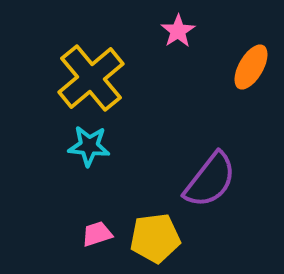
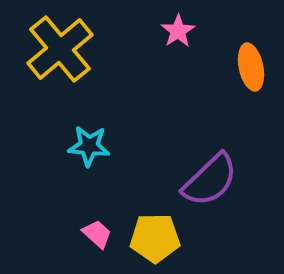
orange ellipse: rotated 42 degrees counterclockwise
yellow cross: moved 31 px left, 29 px up
purple semicircle: rotated 8 degrees clockwise
pink trapezoid: rotated 60 degrees clockwise
yellow pentagon: rotated 6 degrees clockwise
